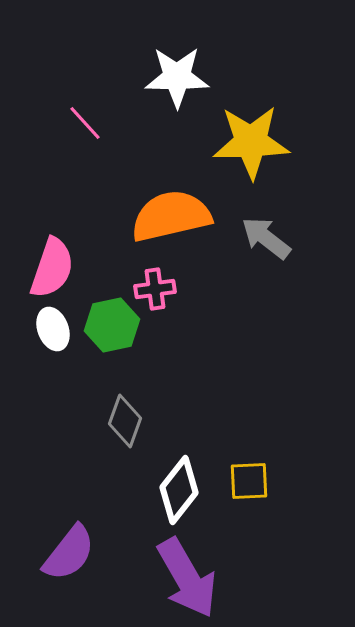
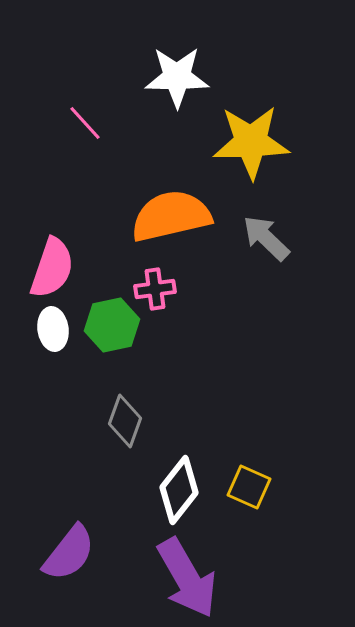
gray arrow: rotated 6 degrees clockwise
white ellipse: rotated 12 degrees clockwise
yellow square: moved 6 px down; rotated 27 degrees clockwise
